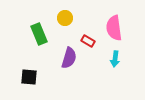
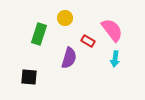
pink semicircle: moved 2 px left, 2 px down; rotated 150 degrees clockwise
green rectangle: rotated 40 degrees clockwise
